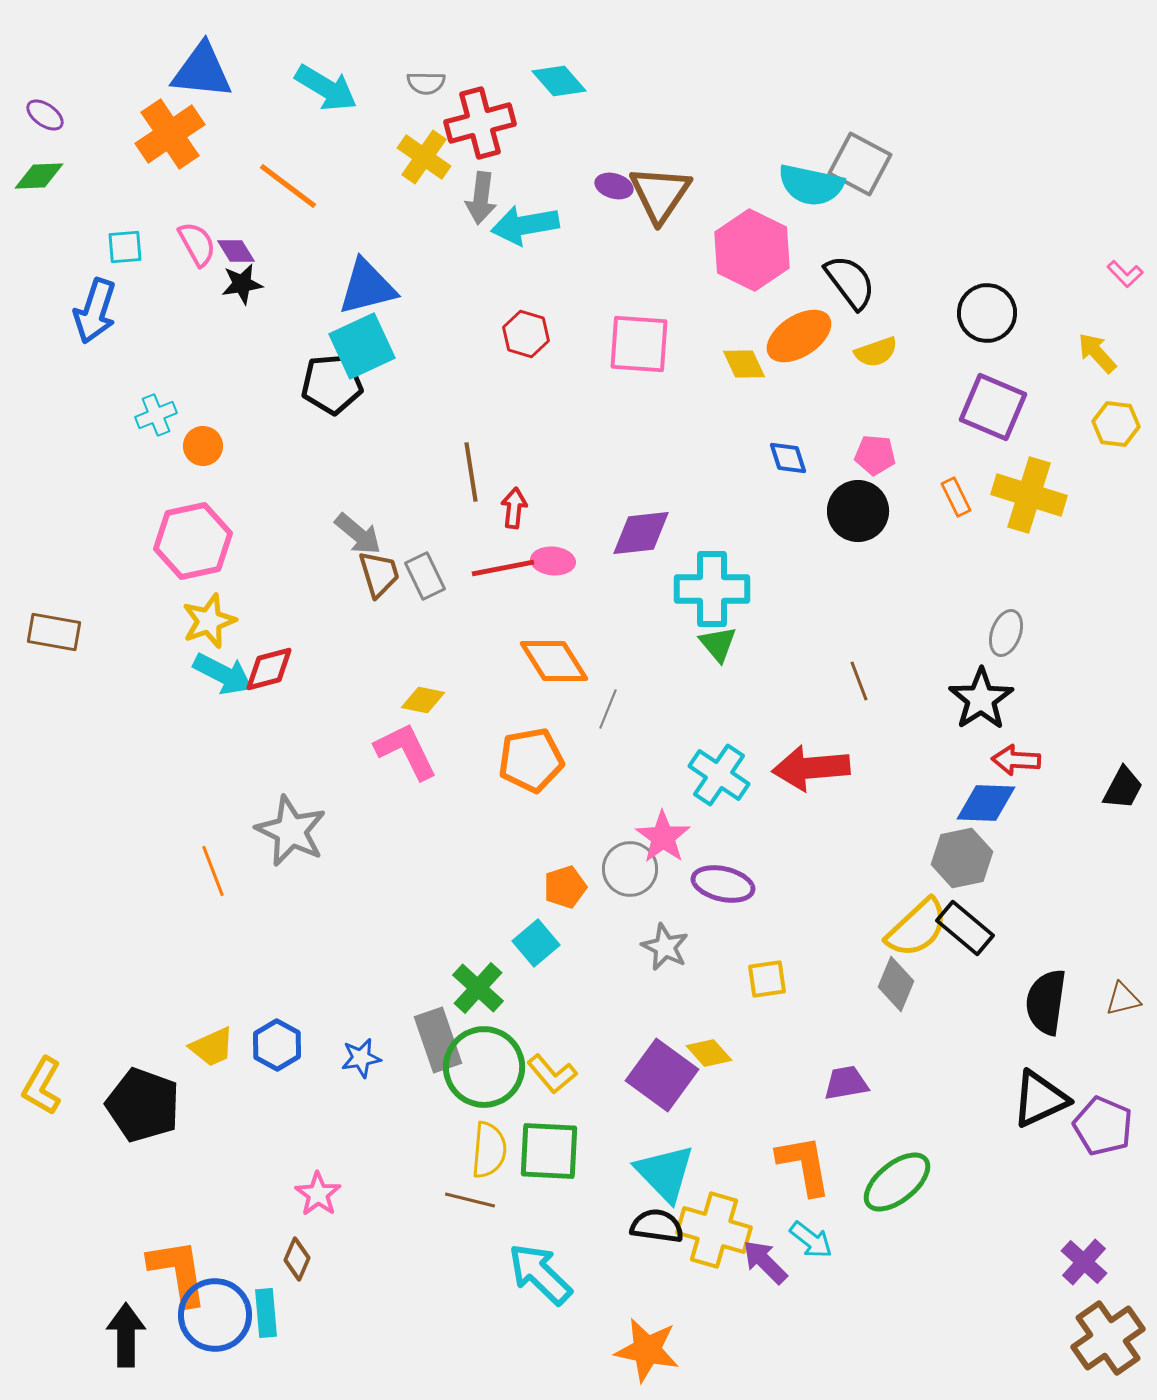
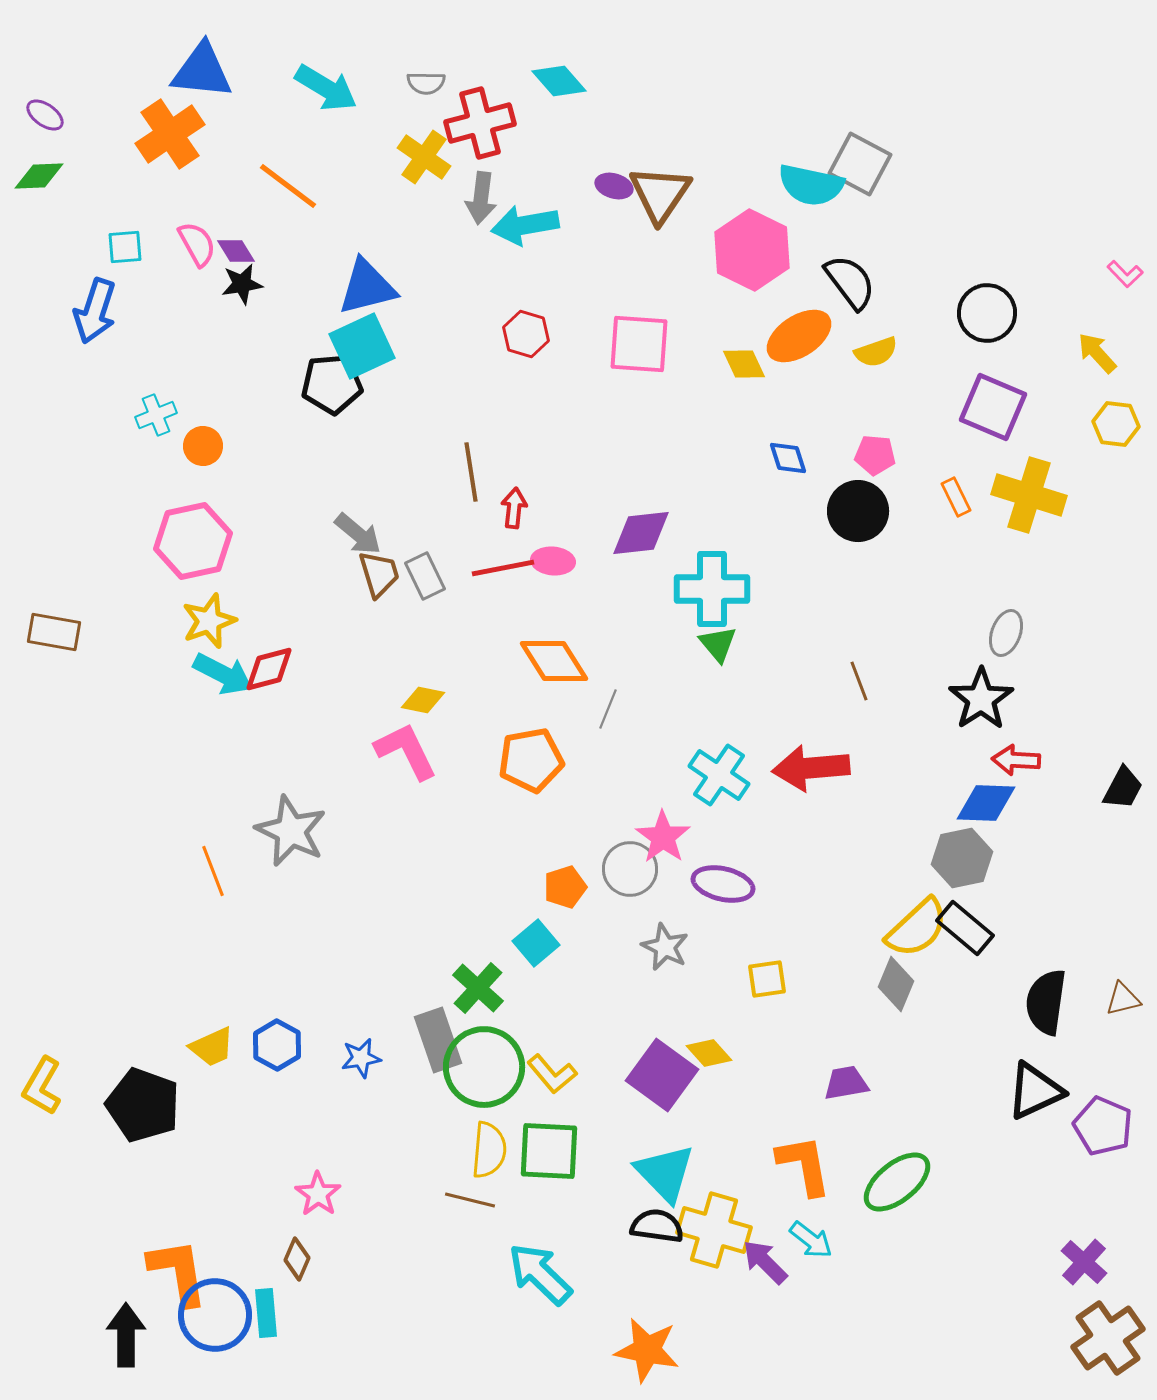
black triangle at (1040, 1099): moved 5 px left, 8 px up
